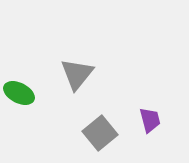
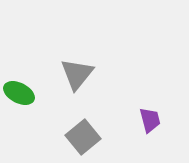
gray square: moved 17 px left, 4 px down
